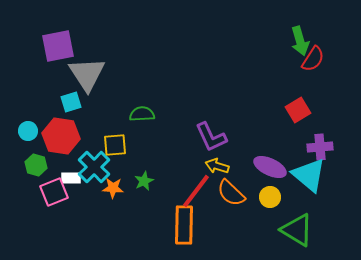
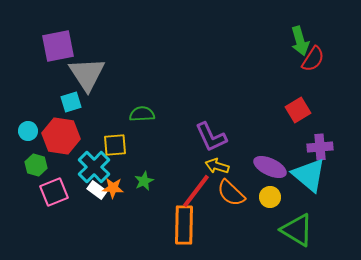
white rectangle: moved 26 px right, 12 px down; rotated 36 degrees clockwise
